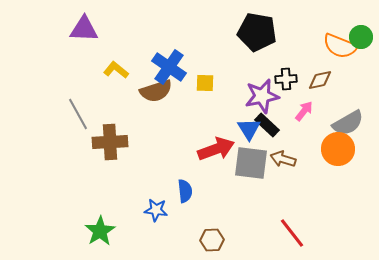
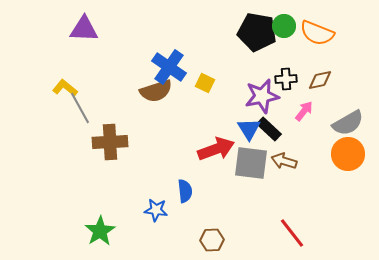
green circle: moved 77 px left, 11 px up
orange semicircle: moved 23 px left, 13 px up
yellow L-shape: moved 51 px left, 18 px down
yellow square: rotated 24 degrees clockwise
gray line: moved 2 px right, 6 px up
black rectangle: moved 2 px right, 4 px down
orange circle: moved 10 px right, 5 px down
brown arrow: moved 1 px right, 2 px down
